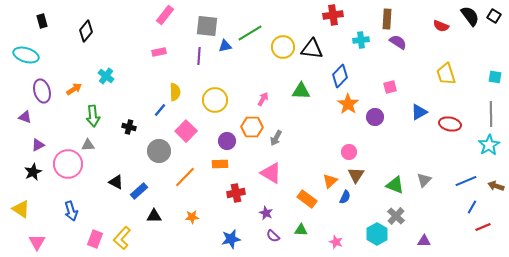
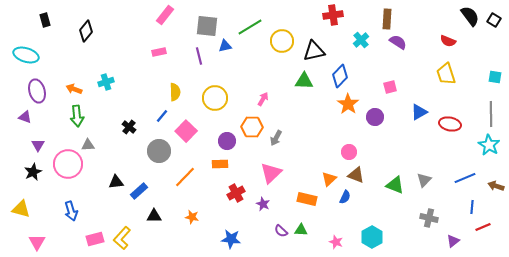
black square at (494, 16): moved 4 px down
black rectangle at (42, 21): moved 3 px right, 1 px up
red semicircle at (441, 26): moved 7 px right, 15 px down
green line at (250, 33): moved 6 px up
cyan cross at (361, 40): rotated 35 degrees counterclockwise
yellow circle at (283, 47): moved 1 px left, 6 px up
black triangle at (312, 49): moved 2 px right, 2 px down; rotated 20 degrees counterclockwise
purple line at (199, 56): rotated 18 degrees counterclockwise
cyan cross at (106, 76): moved 6 px down; rotated 35 degrees clockwise
orange arrow at (74, 89): rotated 126 degrees counterclockwise
purple ellipse at (42, 91): moved 5 px left
green triangle at (301, 91): moved 3 px right, 10 px up
yellow circle at (215, 100): moved 2 px up
blue line at (160, 110): moved 2 px right, 6 px down
green arrow at (93, 116): moved 16 px left
black cross at (129, 127): rotated 24 degrees clockwise
purple triangle at (38, 145): rotated 32 degrees counterclockwise
cyan star at (489, 145): rotated 10 degrees counterclockwise
pink triangle at (271, 173): rotated 45 degrees clockwise
brown triangle at (356, 175): rotated 42 degrees counterclockwise
orange triangle at (330, 181): moved 1 px left, 2 px up
blue line at (466, 181): moved 1 px left, 3 px up
black triangle at (116, 182): rotated 35 degrees counterclockwise
red cross at (236, 193): rotated 18 degrees counterclockwise
orange rectangle at (307, 199): rotated 24 degrees counterclockwise
blue line at (472, 207): rotated 24 degrees counterclockwise
yellow triangle at (21, 209): rotated 18 degrees counterclockwise
purple star at (266, 213): moved 3 px left, 9 px up
gray cross at (396, 216): moved 33 px right, 2 px down; rotated 30 degrees counterclockwise
orange star at (192, 217): rotated 16 degrees clockwise
cyan hexagon at (377, 234): moved 5 px left, 3 px down
purple semicircle at (273, 236): moved 8 px right, 5 px up
pink rectangle at (95, 239): rotated 54 degrees clockwise
blue star at (231, 239): rotated 18 degrees clockwise
purple triangle at (424, 241): moved 29 px right; rotated 40 degrees counterclockwise
